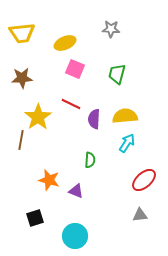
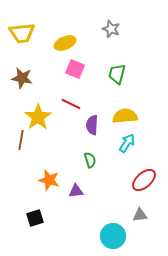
gray star: rotated 18 degrees clockwise
brown star: rotated 15 degrees clockwise
purple semicircle: moved 2 px left, 6 px down
green semicircle: rotated 21 degrees counterclockwise
purple triangle: rotated 28 degrees counterclockwise
cyan circle: moved 38 px right
